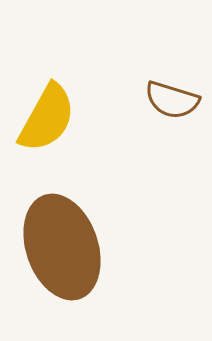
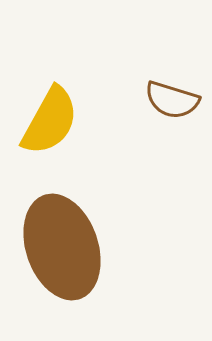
yellow semicircle: moved 3 px right, 3 px down
